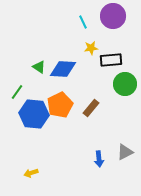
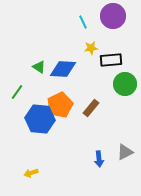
blue hexagon: moved 6 px right, 5 px down
